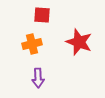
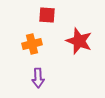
red square: moved 5 px right
red star: moved 1 px up
